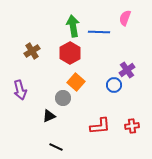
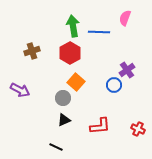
brown cross: rotated 14 degrees clockwise
purple arrow: rotated 48 degrees counterclockwise
black triangle: moved 15 px right, 4 px down
red cross: moved 6 px right, 3 px down; rotated 32 degrees clockwise
